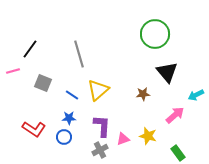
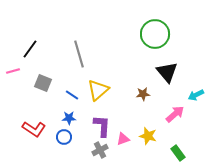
pink arrow: moved 1 px up
